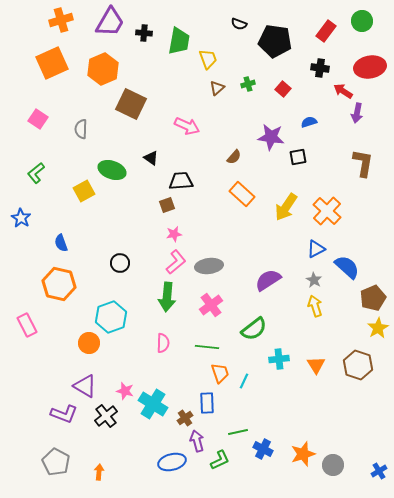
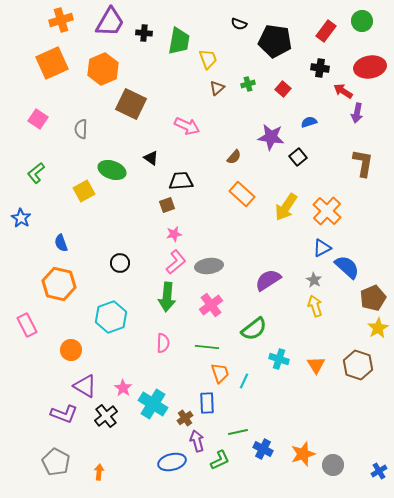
black square at (298, 157): rotated 30 degrees counterclockwise
blue triangle at (316, 249): moved 6 px right, 1 px up
orange circle at (89, 343): moved 18 px left, 7 px down
cyan cross at (279, 359): rotated 24 degrees clockwise
pink star at (125, 391): moved 2 px left, 3 px up; rotated 18 degrees clockwise
